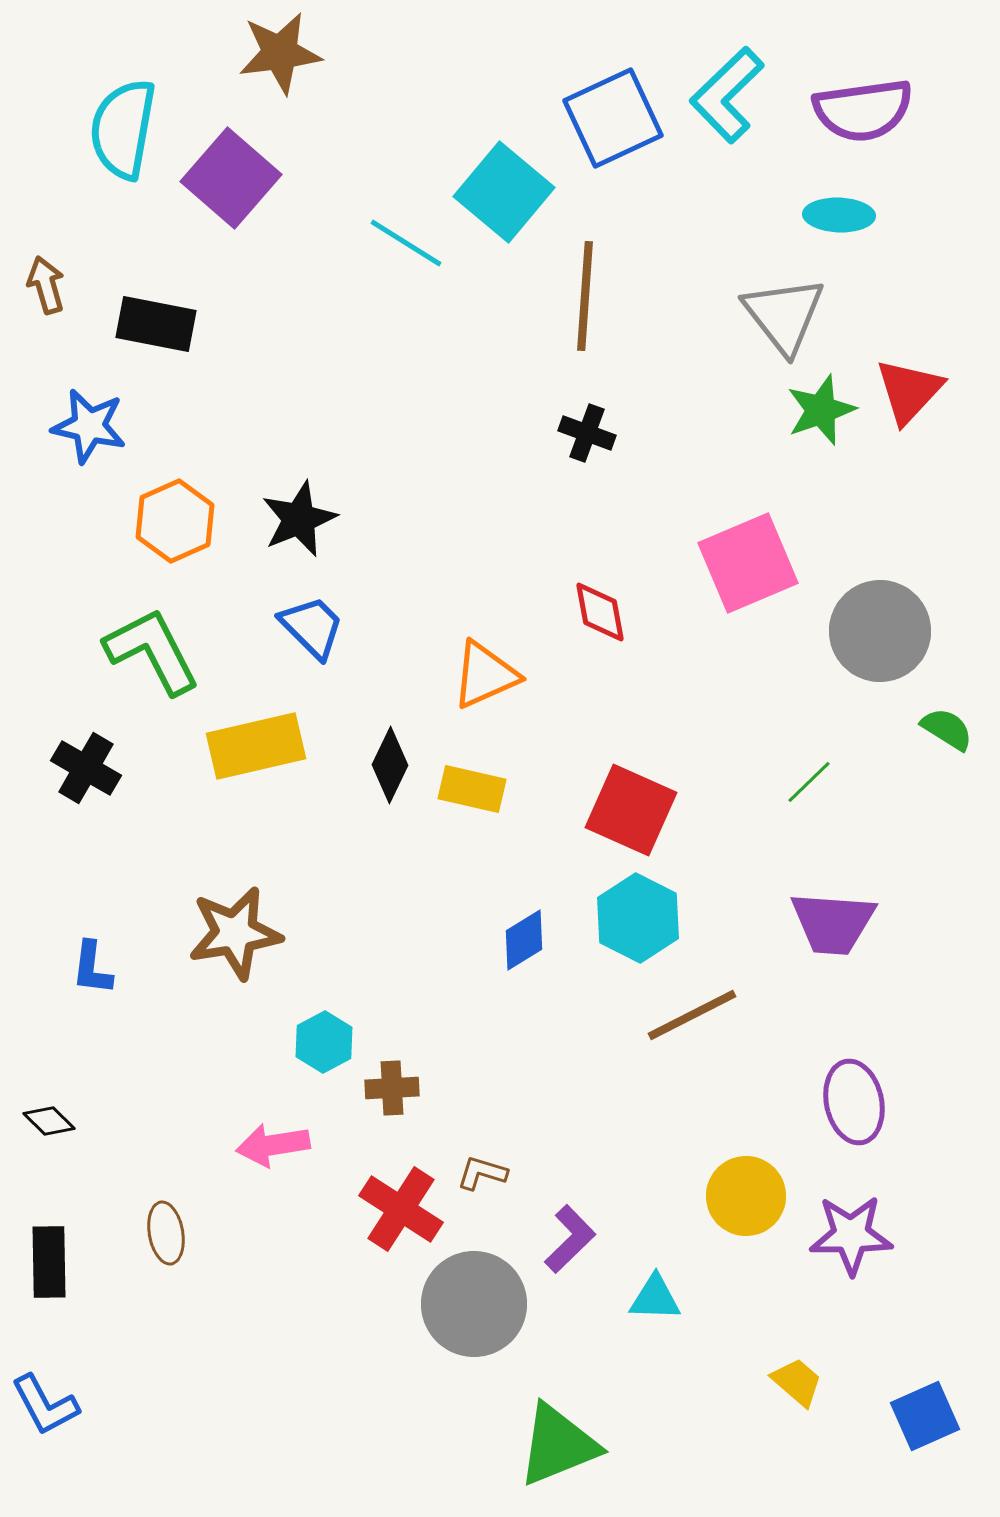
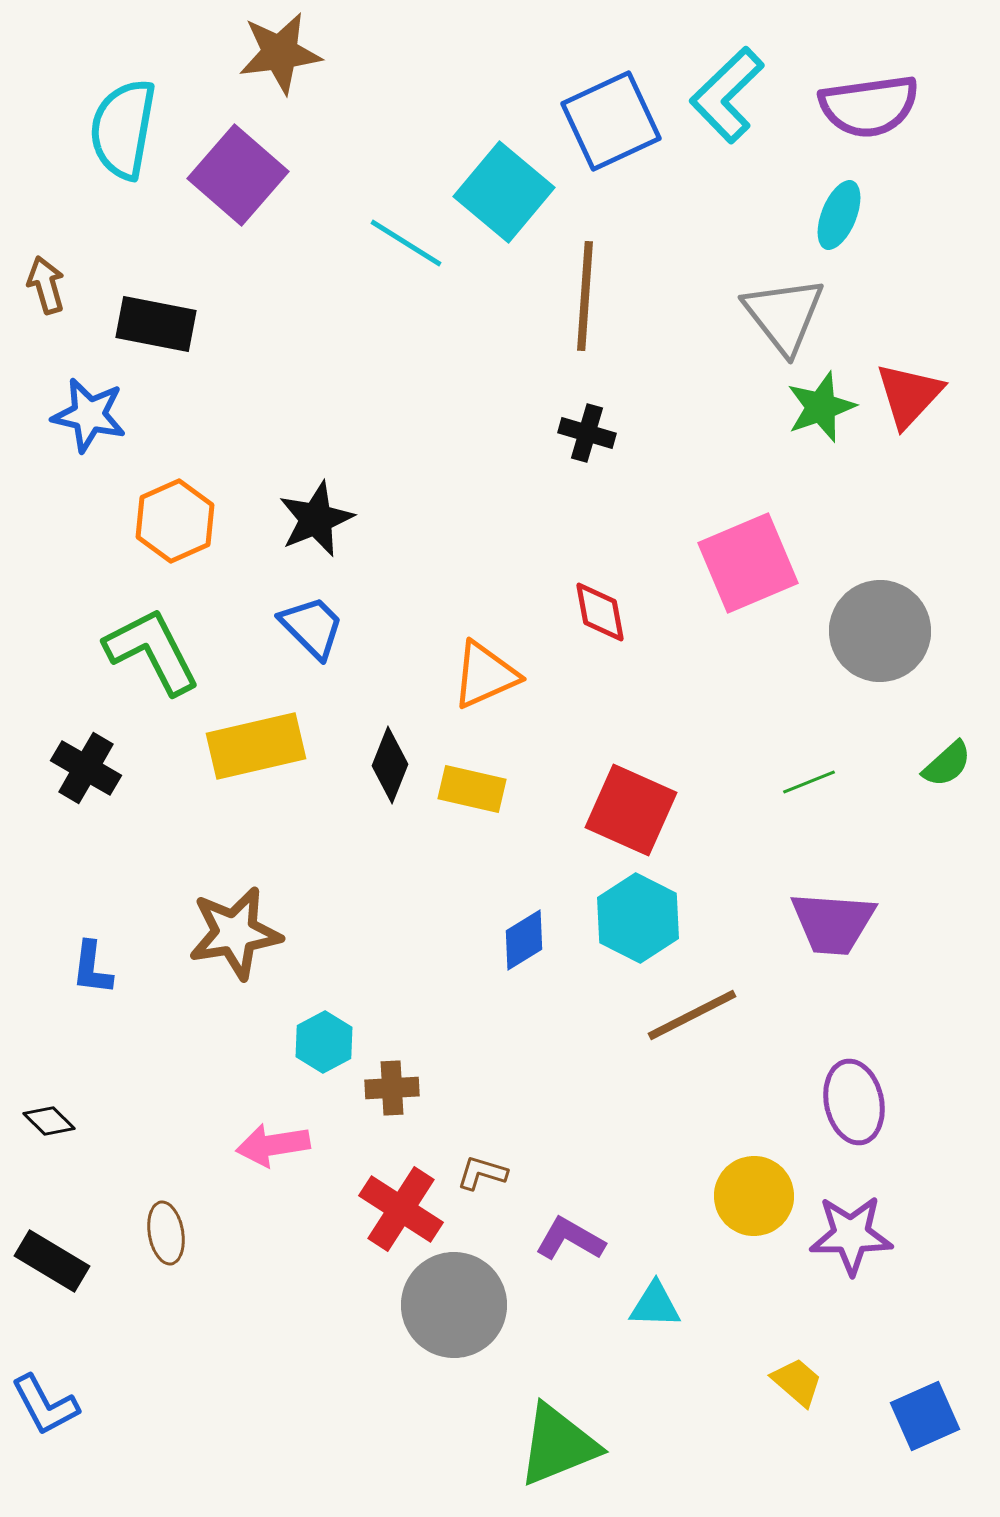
purple semicircle at (863, 110): moved 6 px right, 4 px up
blue square at (613, 118): moved 2 px left, 3 px down
purple square at (231, 178): moved 7 px right, 3 px up
cyan ellipse at (839, 215): rotated 70 degrees counterclockwise
red triangle at (909, 391): moved 4 px down
green star at (821, 410): moved 3 px up
blue star at (89, 426): moved 11 px up
black cross at (587, 433): rotated 4 degrees counterclockwise
black star at (299, 519): moved 17 px right
green semicircle at (947, 729): moved 35 px down; rotated 106 degrees clockwise
black diamond at (390, 765): rotated 4 degrees counterclockwise
green line at (809, 782): rotated 22 degrees clockwise
yellow circle at (746, 1196): moved 8 px right
purple L-shape at (570, 1239): rotated 106 degrees counterclockwise
black rectangle at (49, 1262): moved 3 px right, 1 px up; rotated 58 degrees counterclockwise
cyan triangle at (655, 1298): moved 7 px down
gray circle at (474, 1304): moved 20 px left, 1 px down
